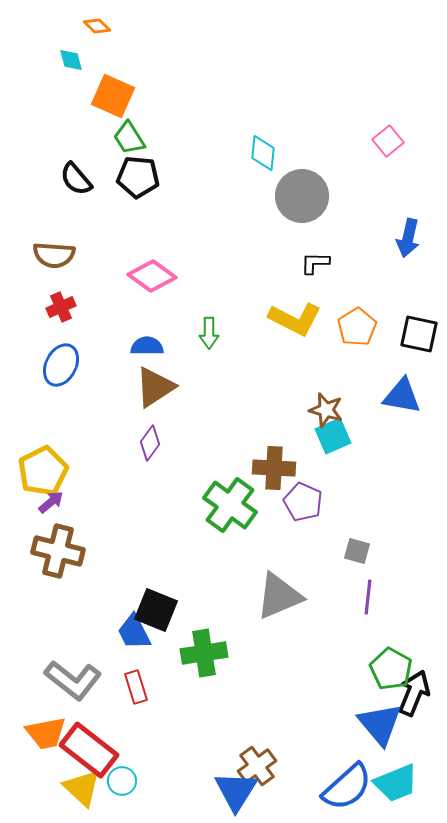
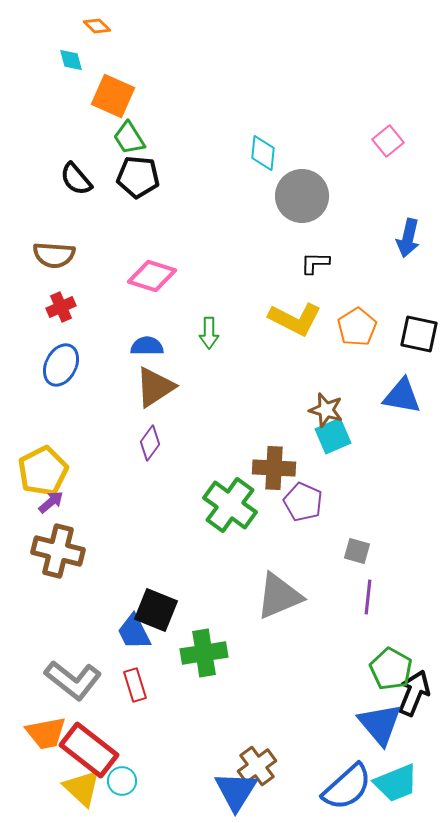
pink diamond at (152, 276): rotated 18 degrees counterclockwise
red rectangle at (136, 687): moved 1 px left, 2 px up
